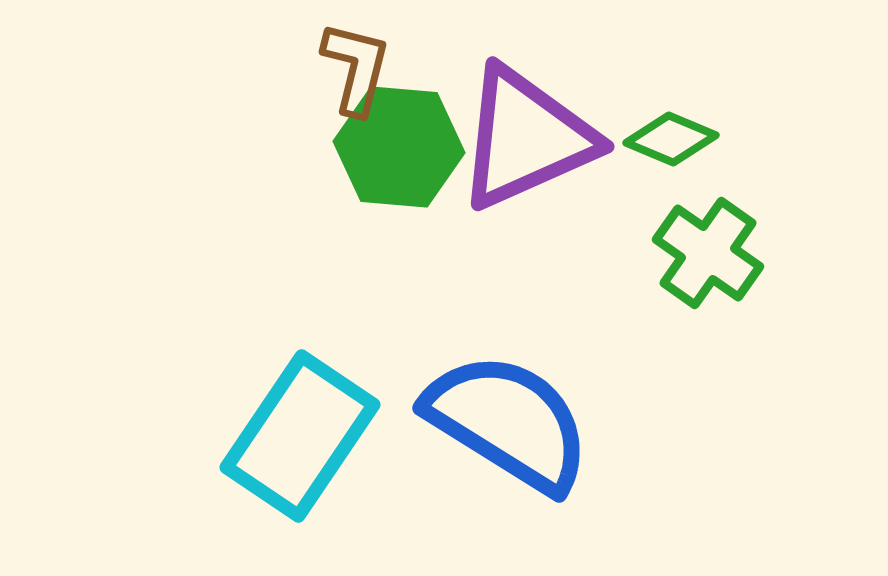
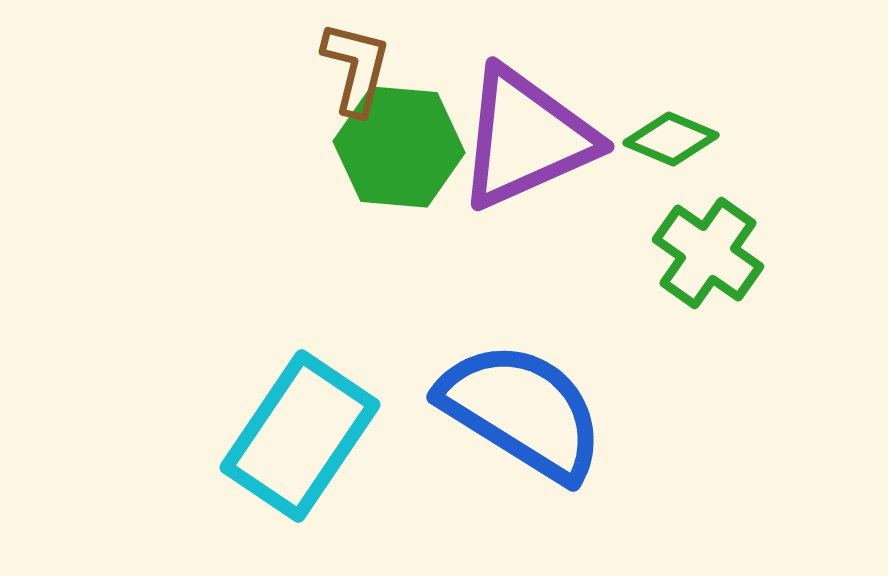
blue semicircle: moved 14 px right, 11 px up
